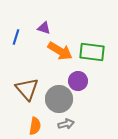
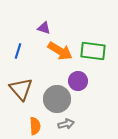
blue line: moved 2 px right, 14 px down
green rectangle: moved 1 px right, 1 px up
brown triangle: moved 6 px left
gray circle: moved 2 px left
orange semicircle: rotated 12 degrees counterclockwise
